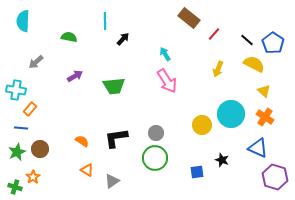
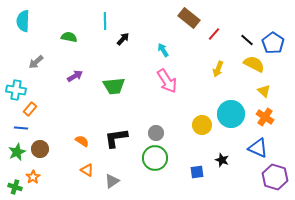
cyan arrow: moved 2 px left, 4 px up
